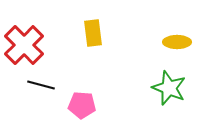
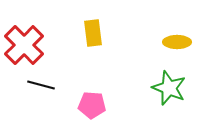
pink pentagon: moved 10 px right
